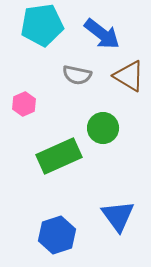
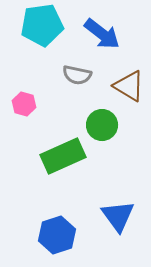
brown triangle: moved 10 px down
pink hexagon: rotated 20 degrees counterclockwise
green circle: moved 1 px left, 3 px up
green rectangle: moved 4 px right
